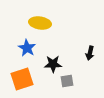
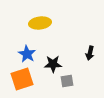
yellow ellipse: rotated 15 degrees counterclockwise
blue star: moved 6 px down
